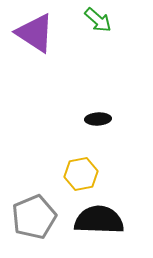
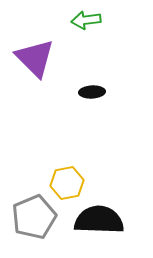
green arrow: moved 12 px left; rotated 132 degrees clockwise
purple triangle: moved 25 px down; rotated 12 degrees clockwise
black ellipse: moved 6 px left, 27 px up
yellow hexagon: moved 14 px left, 9 px down
